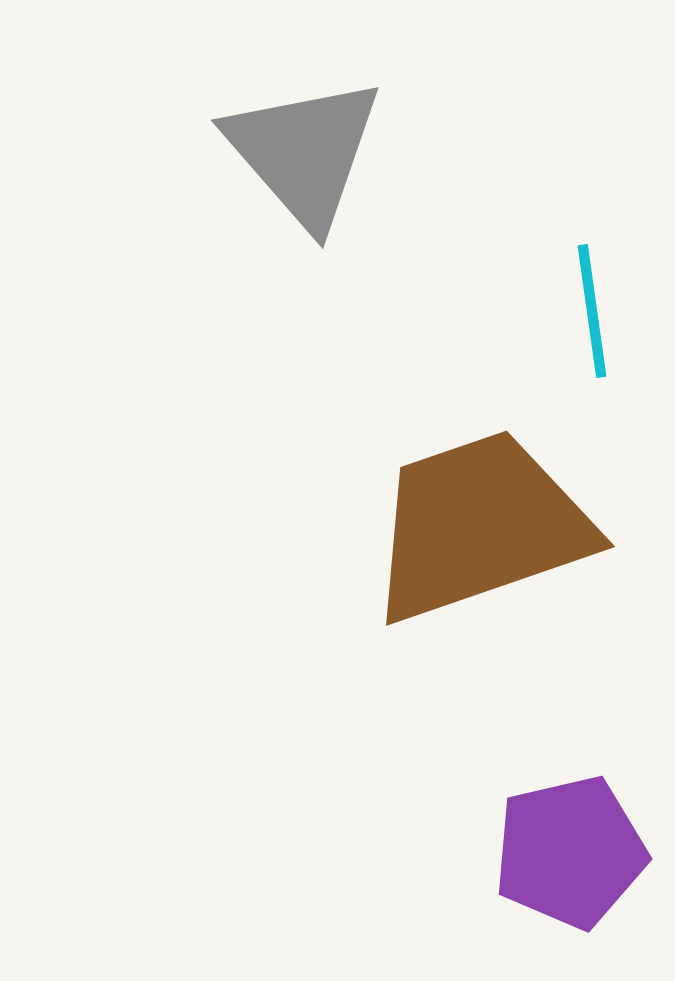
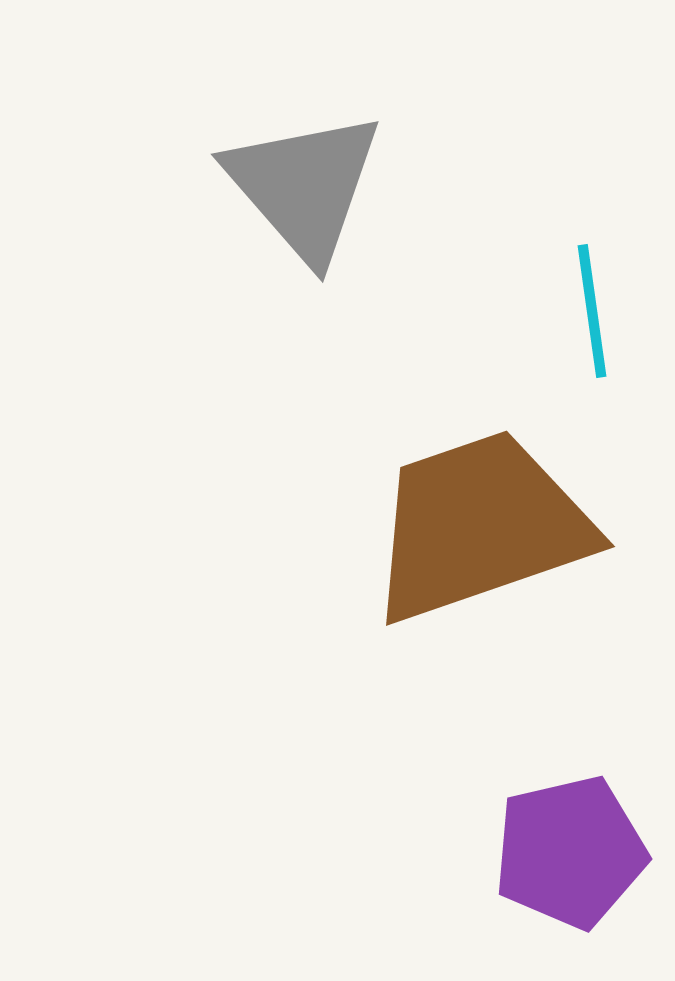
gray triangle: moved 34 px down
